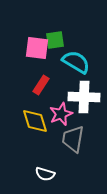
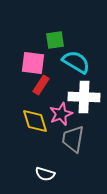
pink square: moved 4 px left, 15 px down
